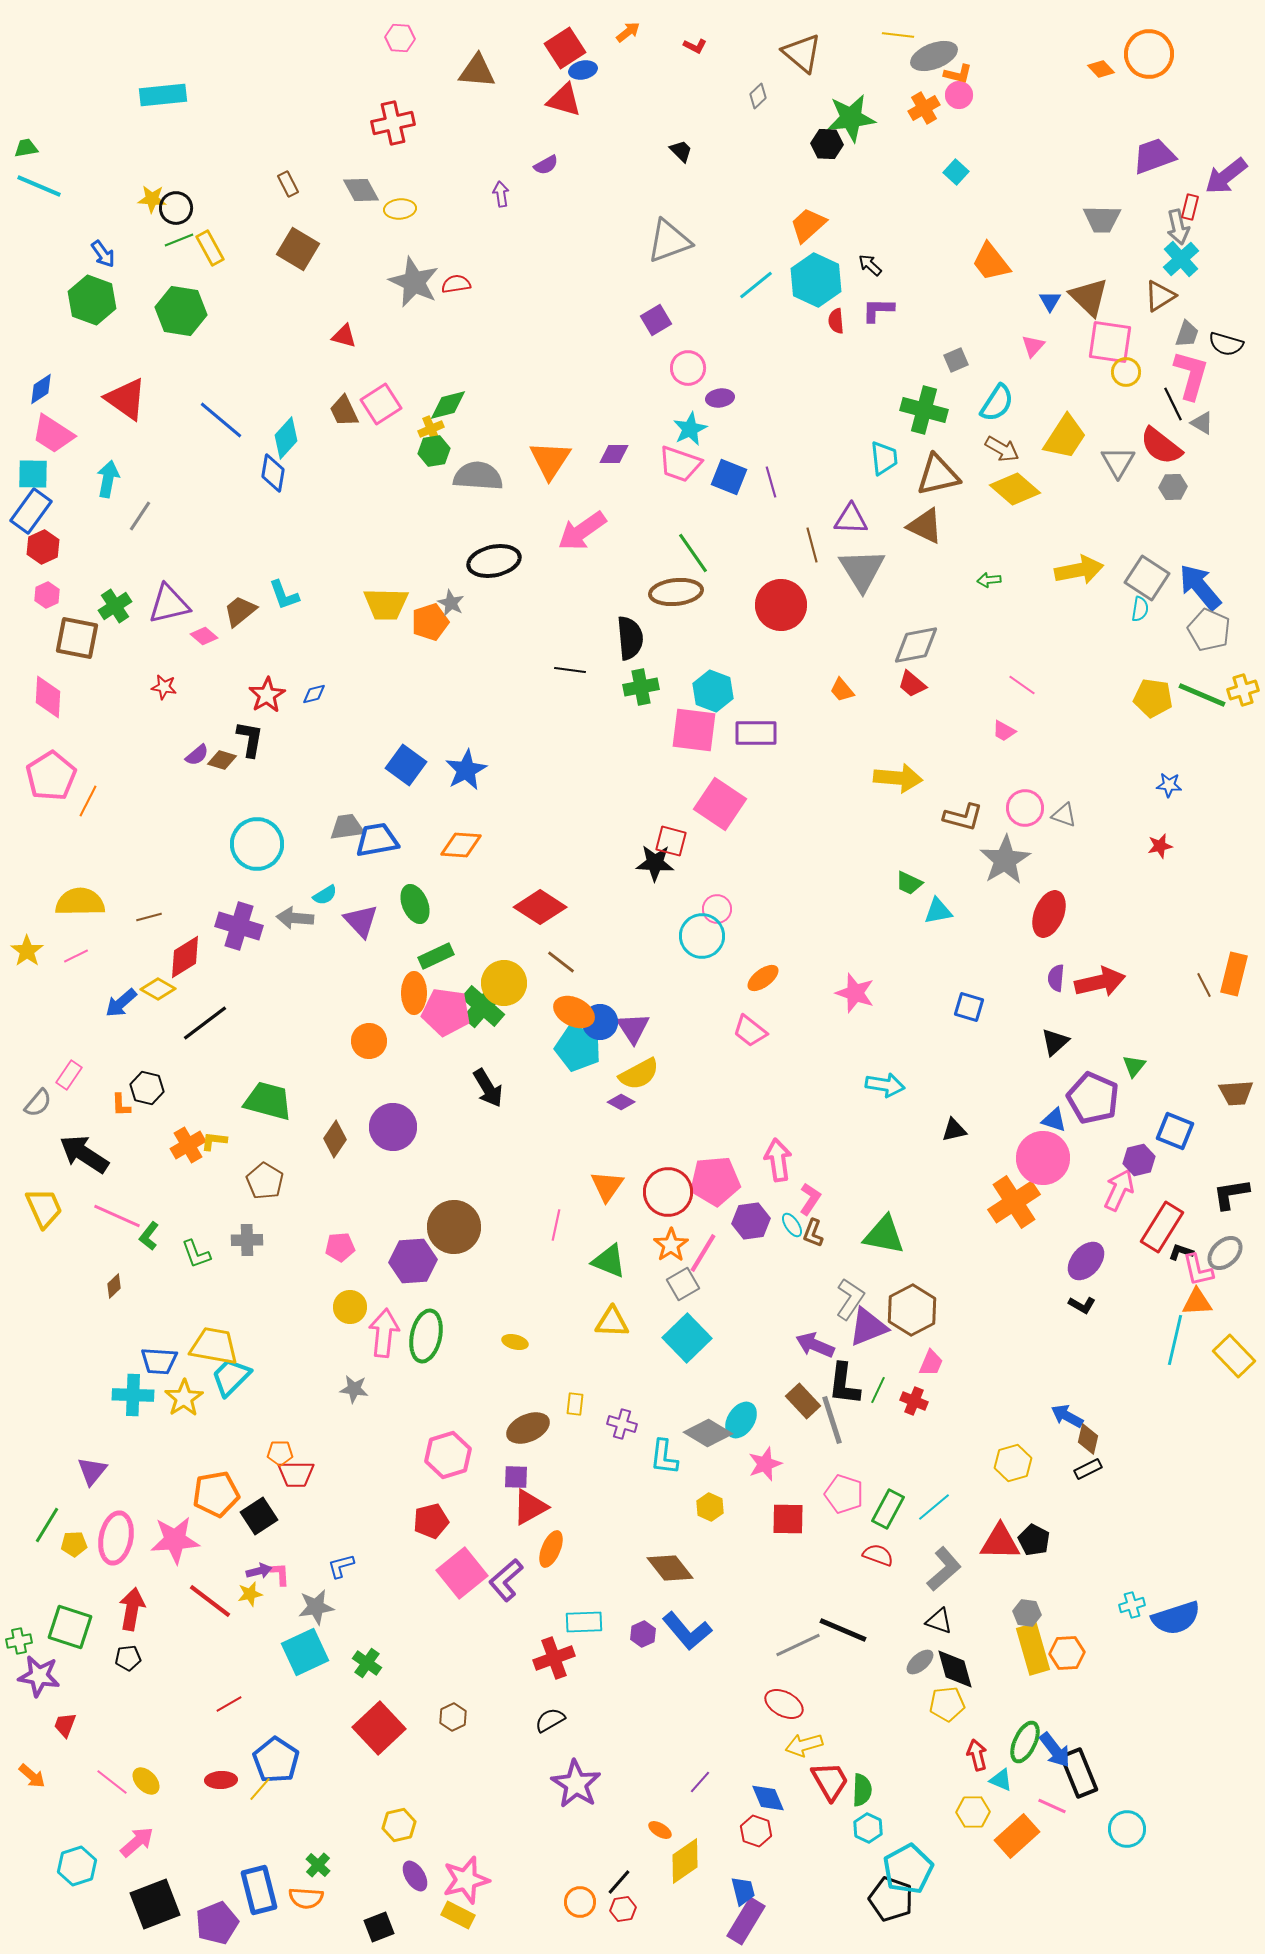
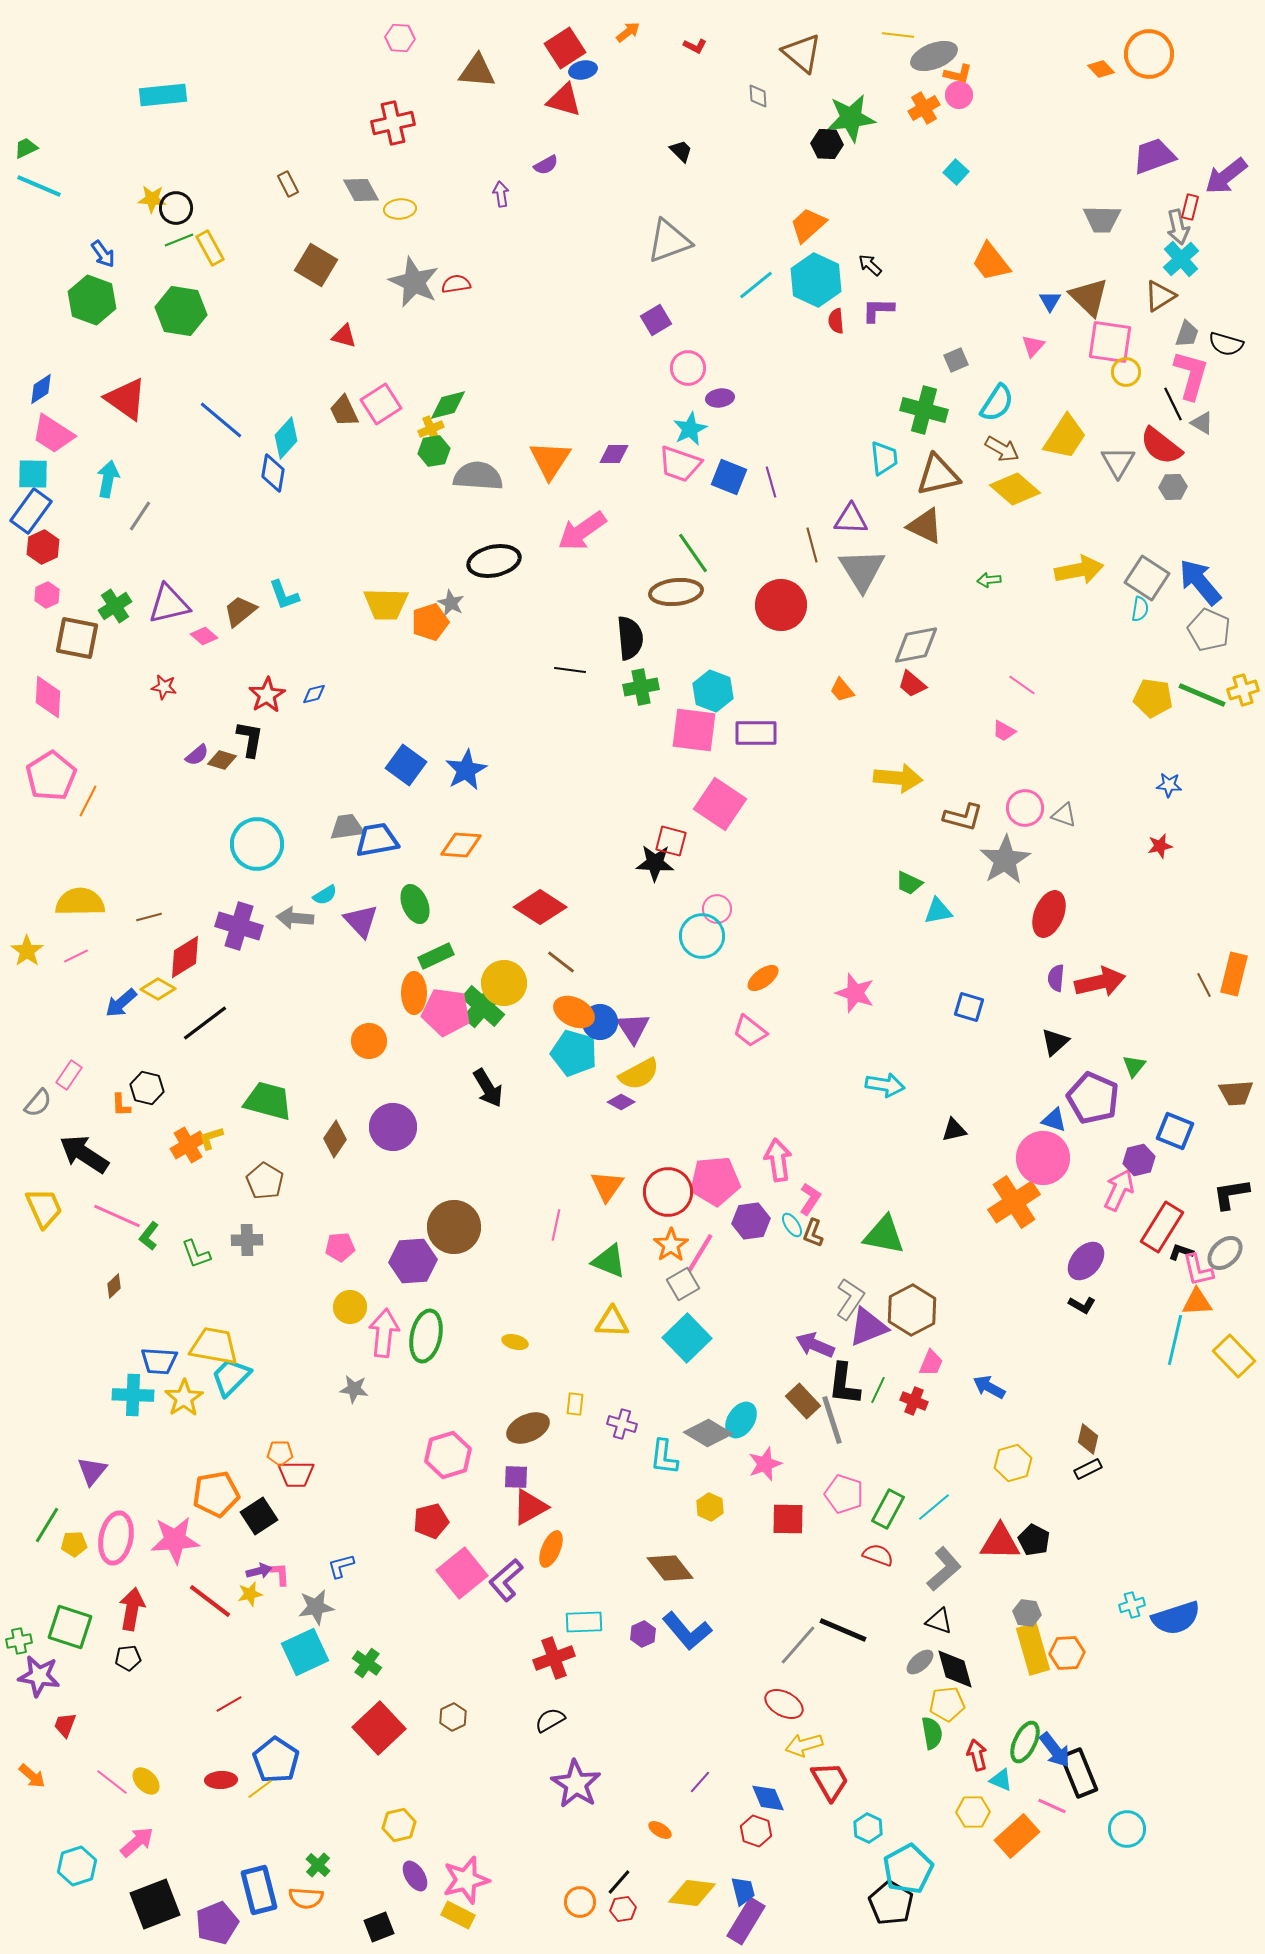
gray diamond at (758, 96): rotated 50 degrees counterclockwise
green trapezoid at (26, 148): rotated 15 degrees counterclockwise
brown square at (298, 249): moved 18 px right, 16 px down
blue arrow at (1200, 587): moved 5 px up
cyan pentagon at (578, 1048): moved 4 px left, 5 px down
yellow L-shape at (214, 1141): moved 3 px left, 3 px up; rotated 24 degrees counterclockwise
pink line at (703, 1253): moved 3 px left
blue arrow at (1067, 1416): moved 78 px left, 29 px up
gray line at (798, 1645): rotated 24 degrees counterclockwise
yellow line at (260, 1789): rotated 12 degrees clockwise
green semicircle at (862, 1790): moved 70 px right, 57 px up; rotated 12 degrees counterclockwise
yellow diamond at (685, 1861): moved 7 px right, 32 px down; rotated 42 degrees clockwise
black pentagon at (891, 1899): moved 4 px down; rotated 12 degrees clockwise
